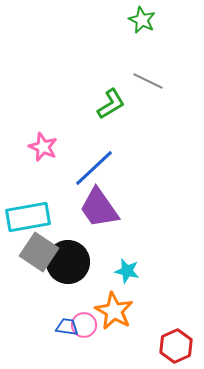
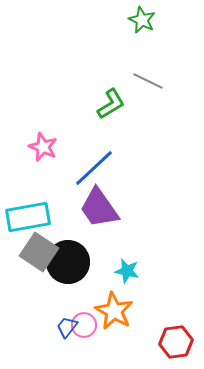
blue trapezoid: rotated 60 degrees counterclockwise
red hexagon: moved 4 px up; rotated 16 degrees clockwise
